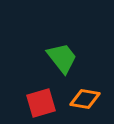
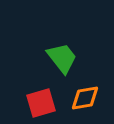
orange diamond: moved 1 px up; rotated 20 degrees counterclockwise
